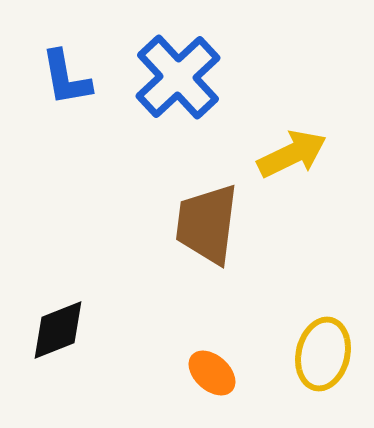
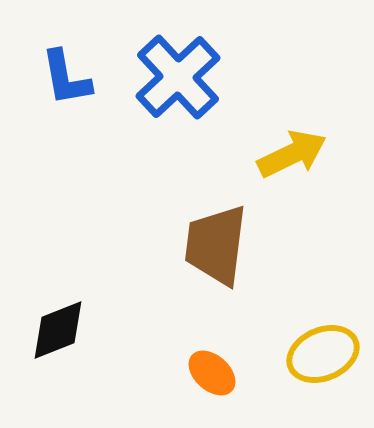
brown trapezoid: moved 9 px right, 21 px down
yellow ellipse: rotated 54 degrees clockwise
